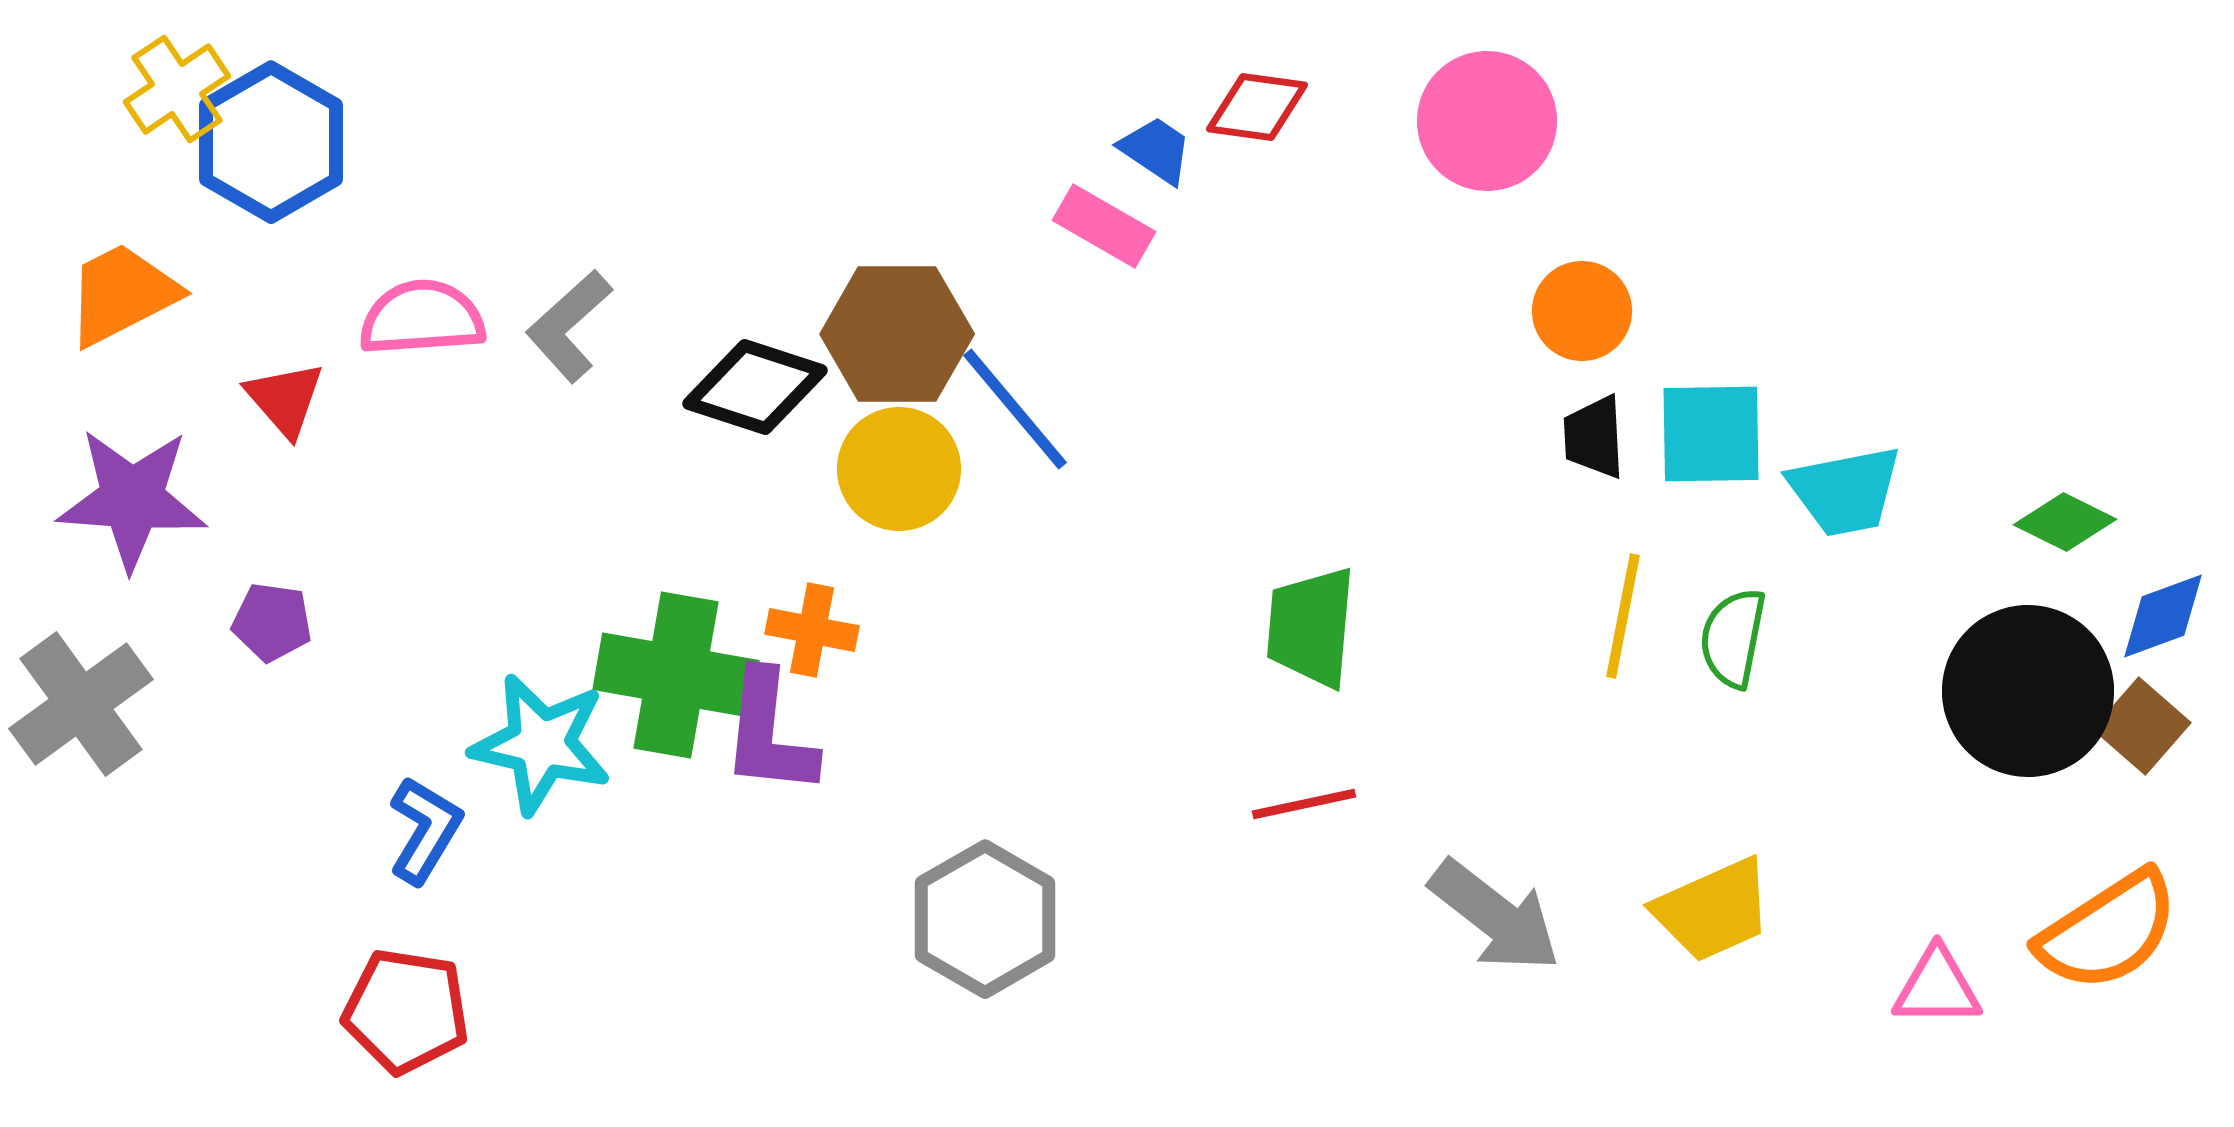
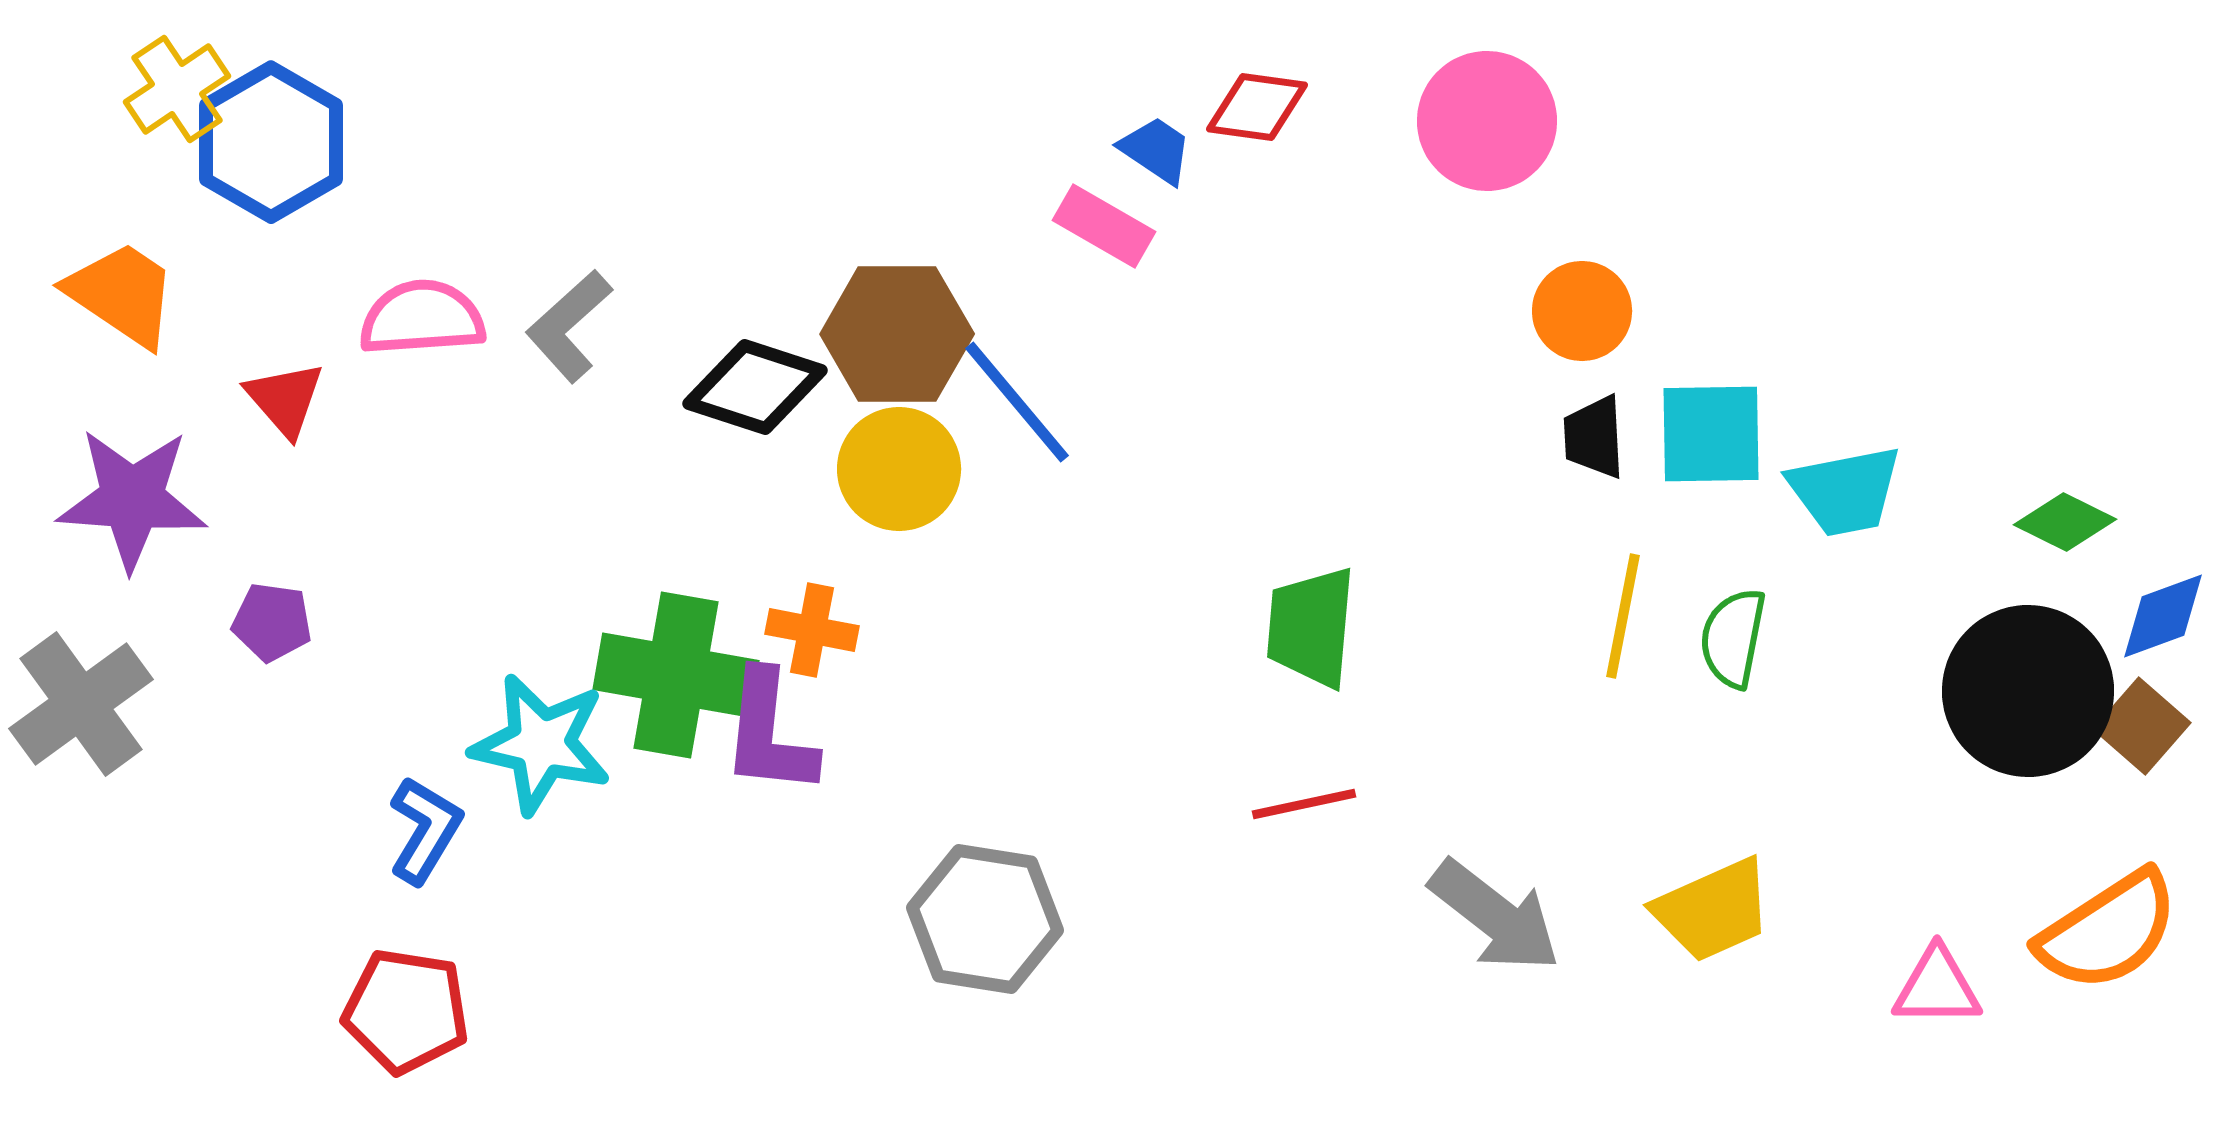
orange trapezoid: rotated 61 degrees clockwise
blue line: moved 2 px right, 7 px up
gray hexagon: rotated 21 degrees counterclockwise
